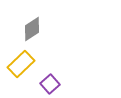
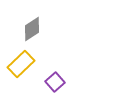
purple square: moved 5 px right, 2 px up
